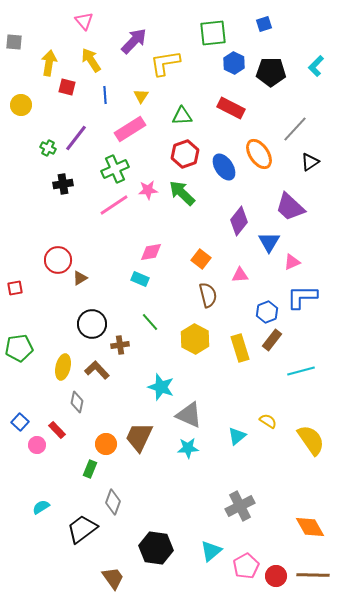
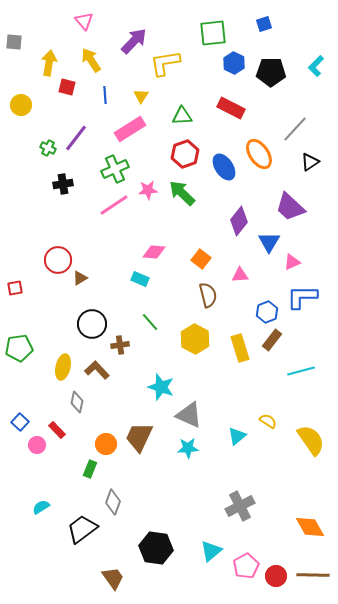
pink diamond at (151, 252): moved 3 px right; rotated 15 degrees clockwise
